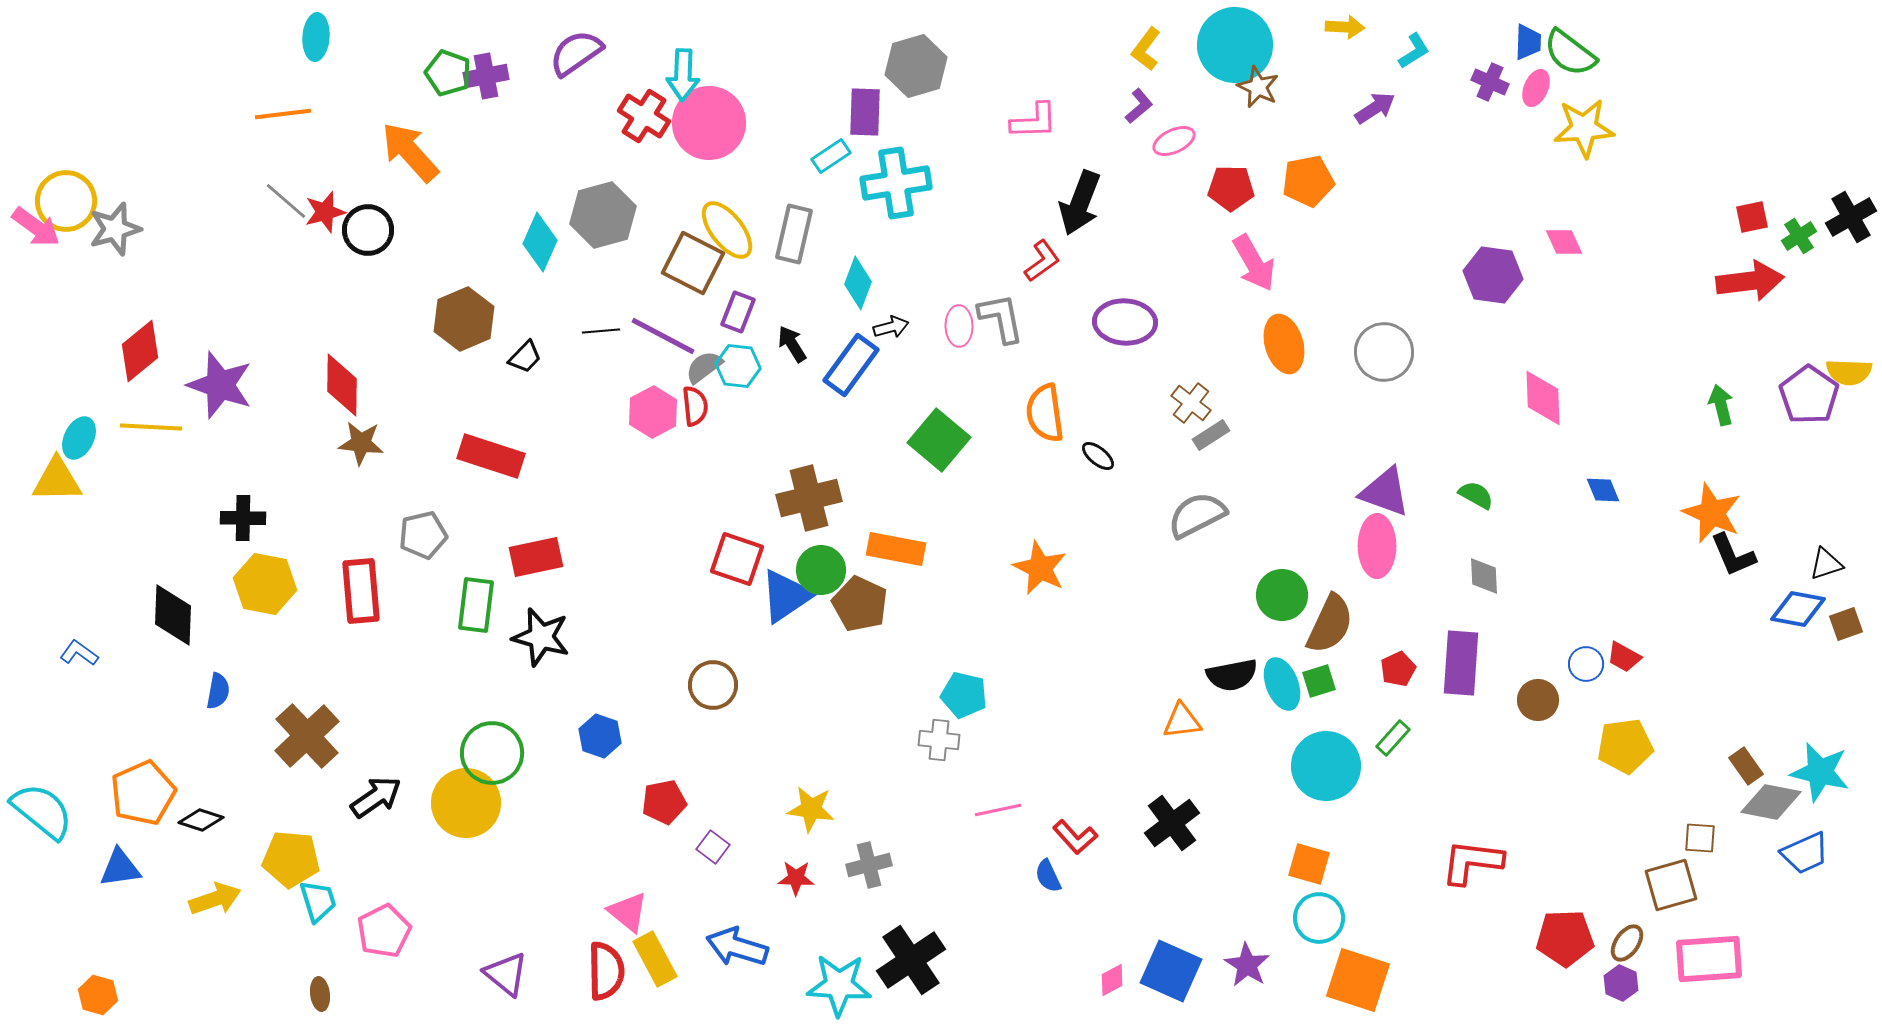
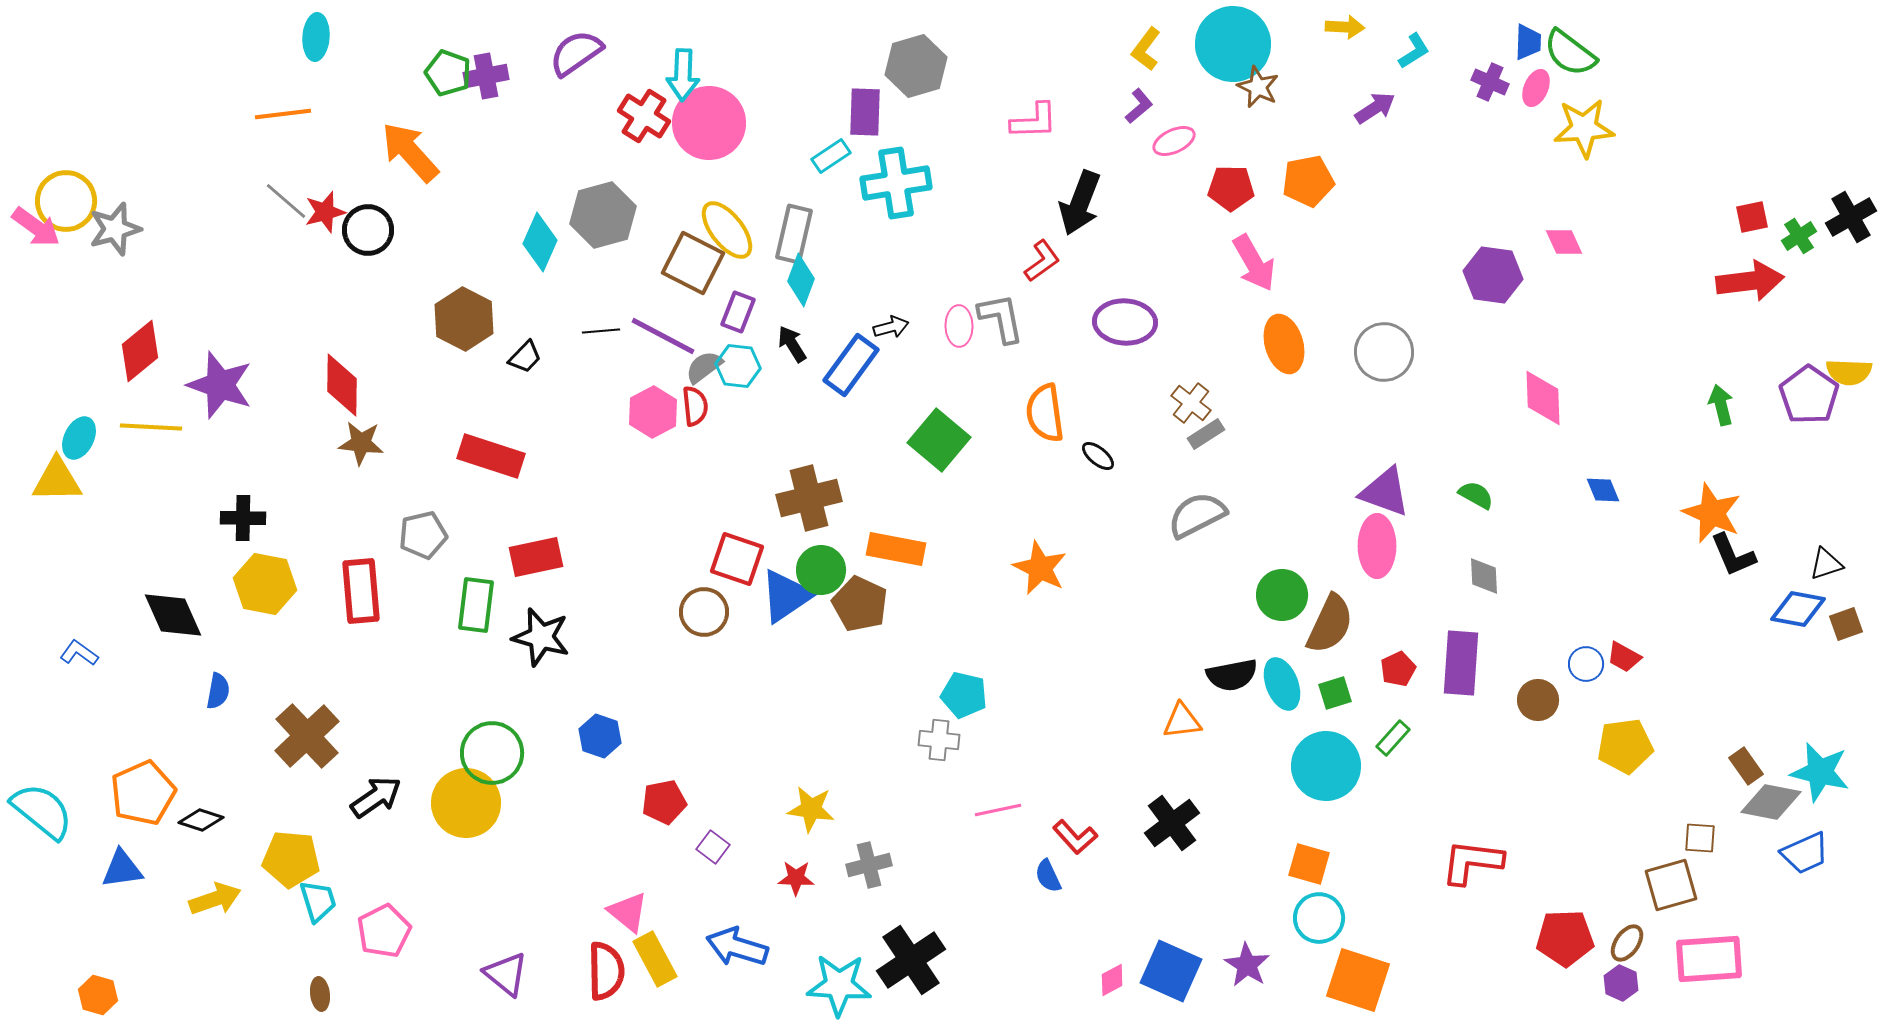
cyan circle at (1235, 45): moved 2 px left, 1 px up
cyan diamond at (858, 283): moved 57 px left, 3 px up
brown hexagon at (464, 319): rotated 10 degrees counterclockwise
gray rectangle at (1211, 435): moved 5 px left, 1 px up
black diamond at (173, 615): rotated 26 degrees counterclockwise
green square at (1319, 681): moved 16 px right, 12 px down
brown circle at (713, 685): moved 9 px left, 73 px up
blue triangle at (120, 868): moved 2 px right, 1 px down
